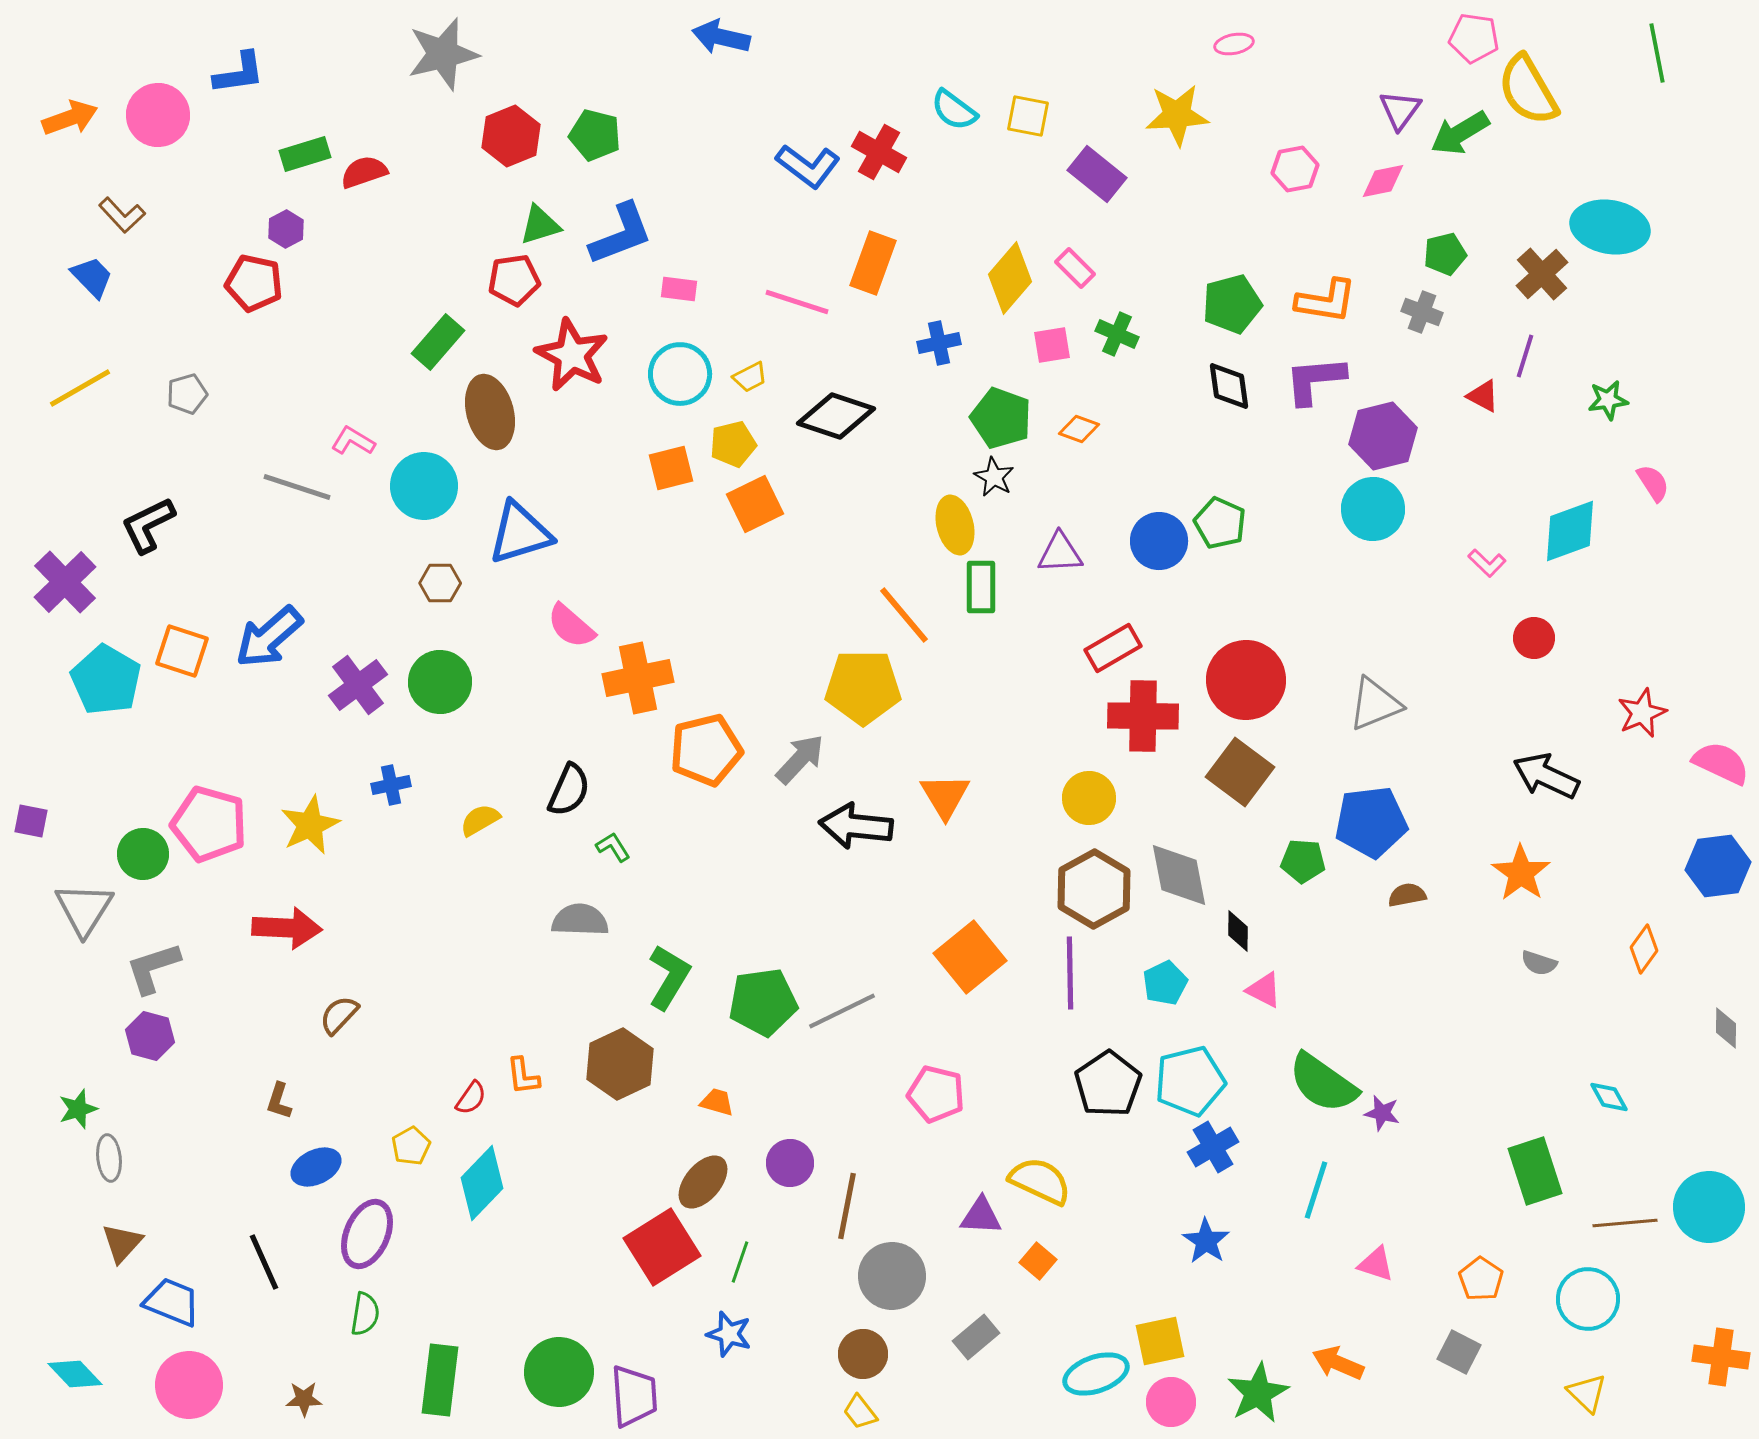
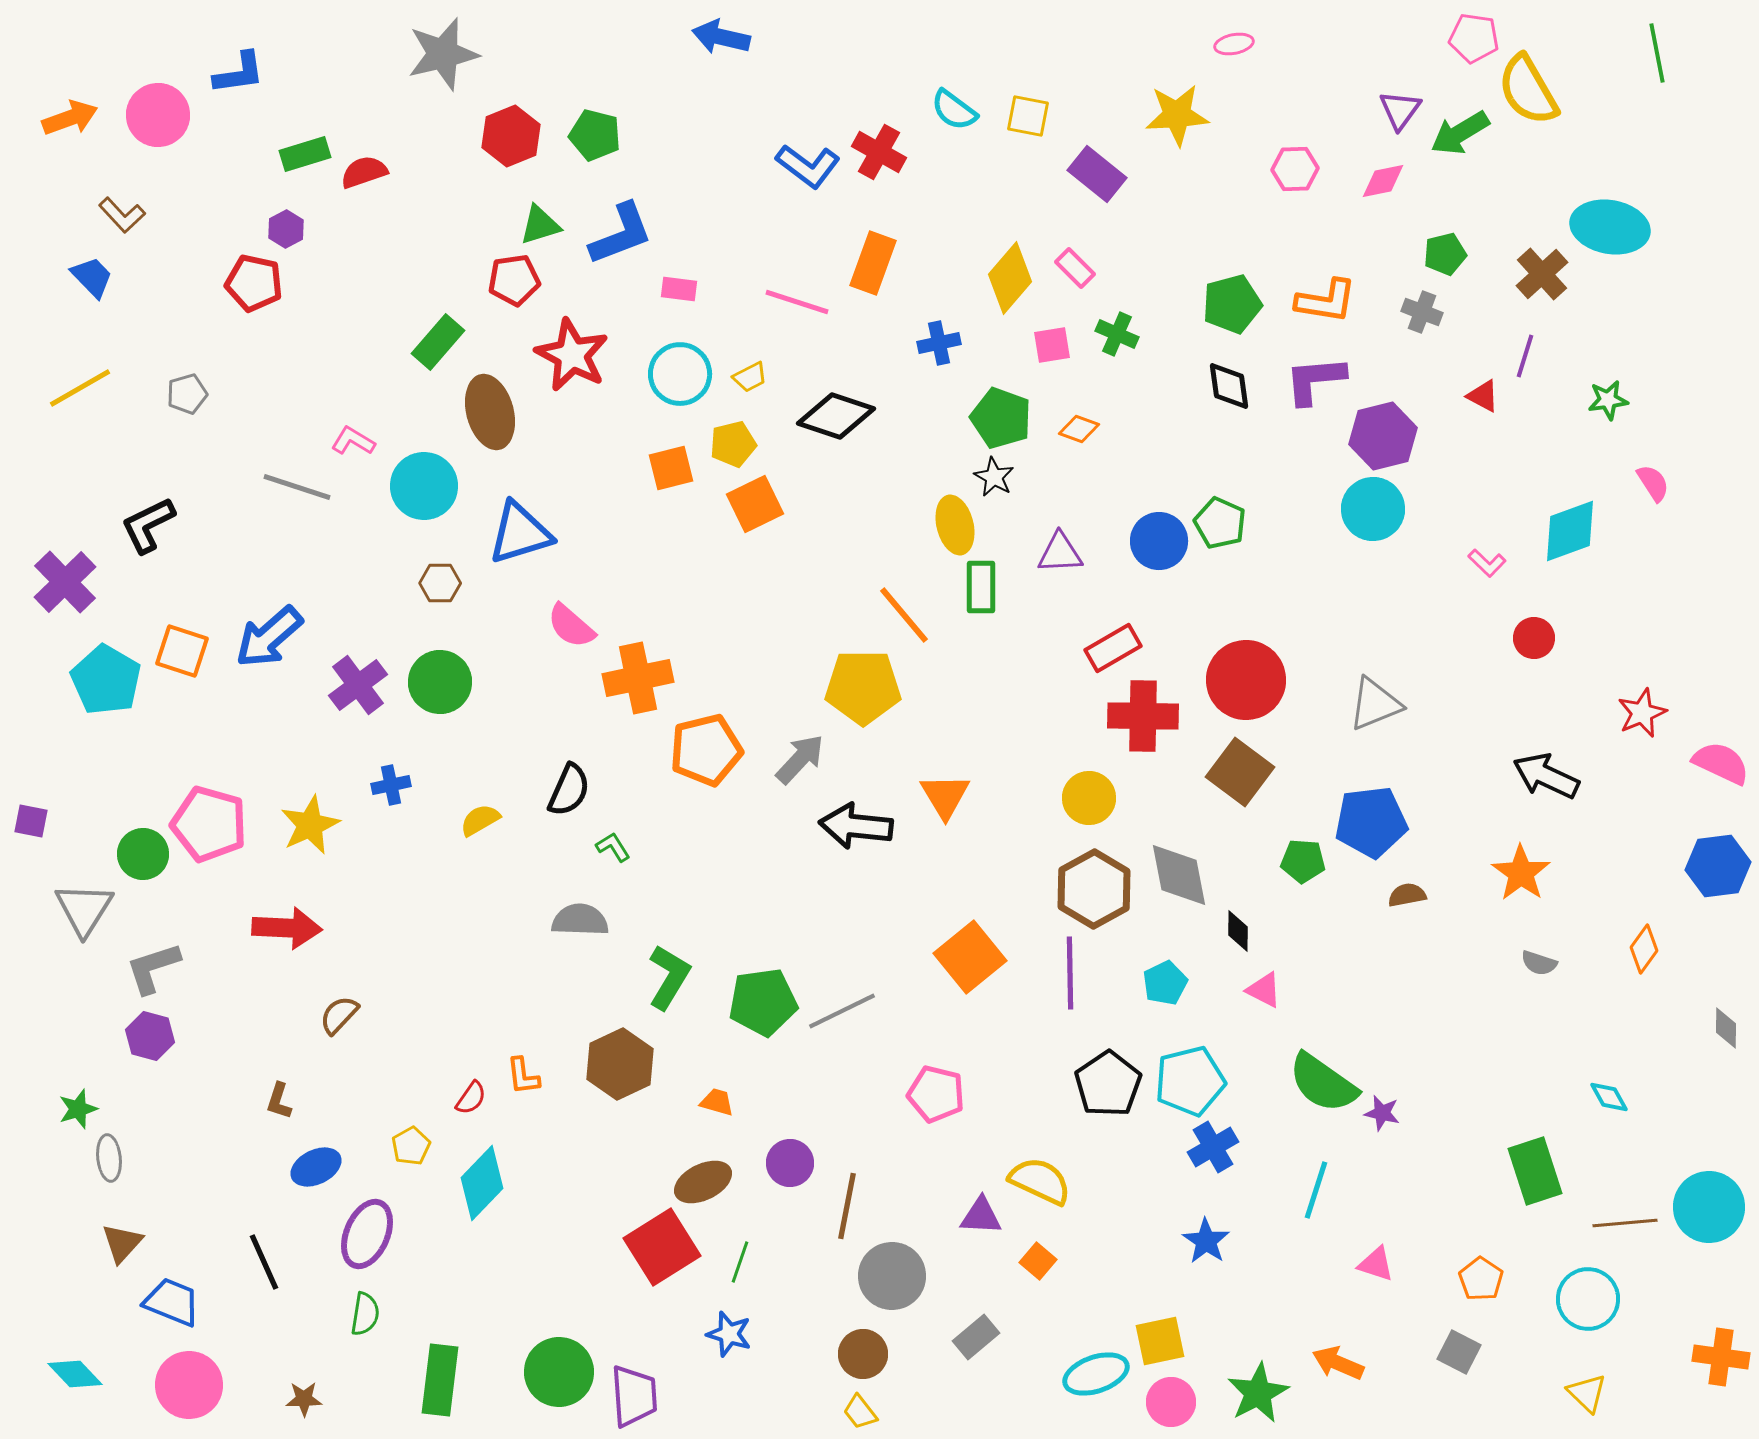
pink hexagon at (1295, 169): rotated 9 degrees clockwise
brown ellipse at (703, 1182): rotated 24 degrees clockwise
